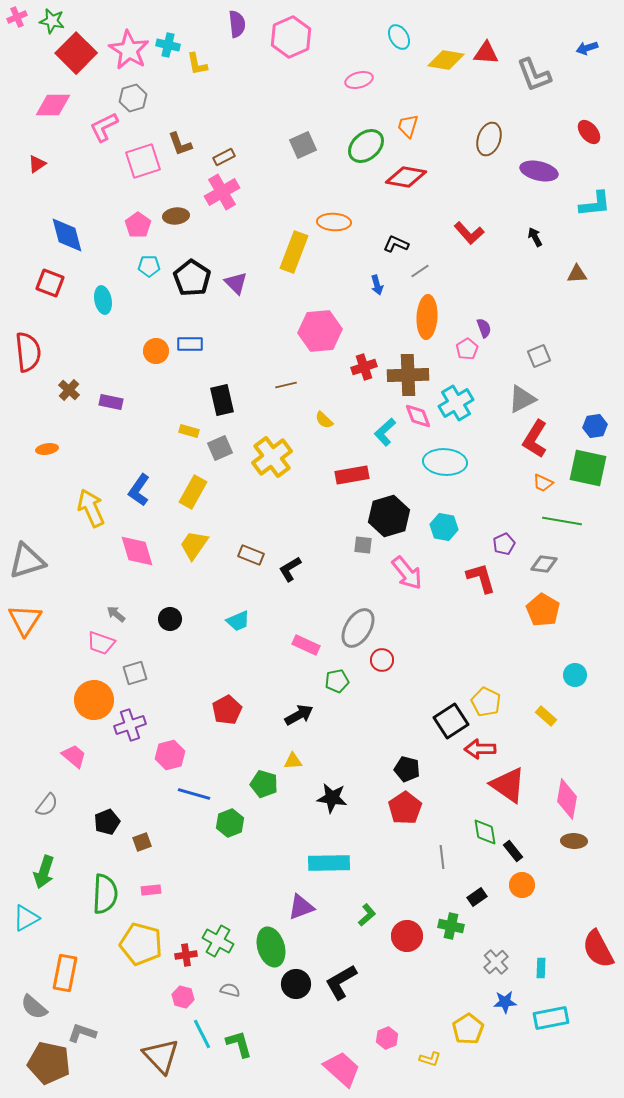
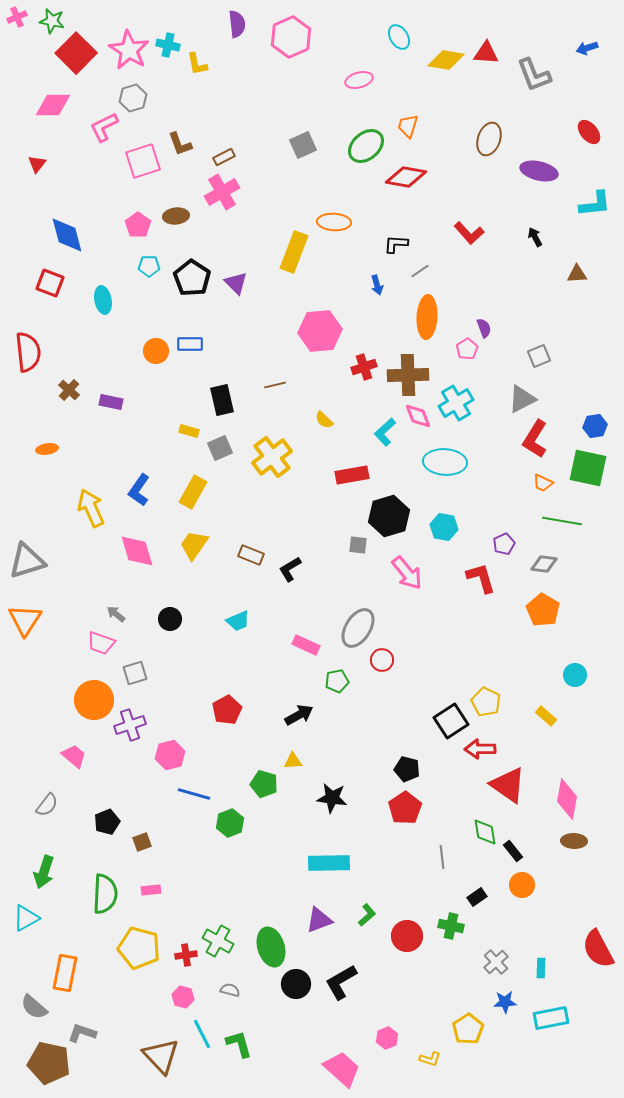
red triangle at (37, 164): rotated 18 degrees counterclockwise
black L-shape at (396, 244): rotated 20 degrees counterclockwise
brown line at (286, 385): moved 11 px left
gray square at (363, 545): moved 5 px left
purple triangle at (301, 907): moved 18 px right, 13 px down
yellow pentagon at (141, 944): moved 2 px left, 4 px down
